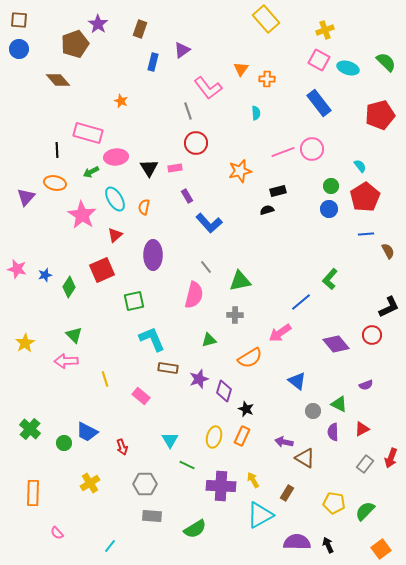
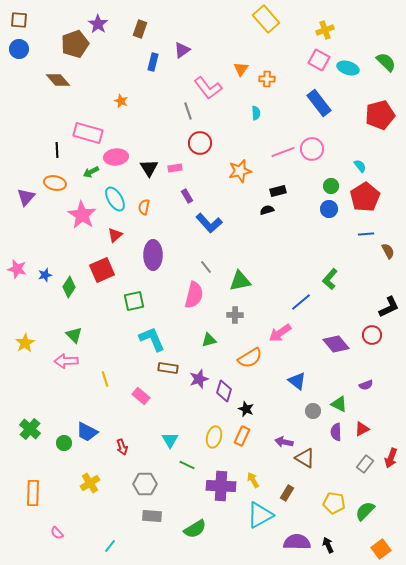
red circle at (196, 143): moved 4 px right
purple semicircle at (333, 432): moved 3 px right
